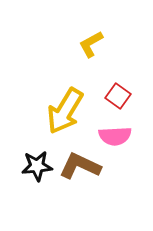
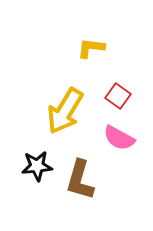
yellow L-shape: moved 4 px down; rotated 36 degrees clockwise
pink semicircle: moved 4 px right, 2 px down; rotated 32 degrees clockwise
brown L-shape: moved 14 px down; rotated 99 degrees counterclockwise
